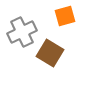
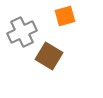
brown square: moved 1 px left, 3 px down
